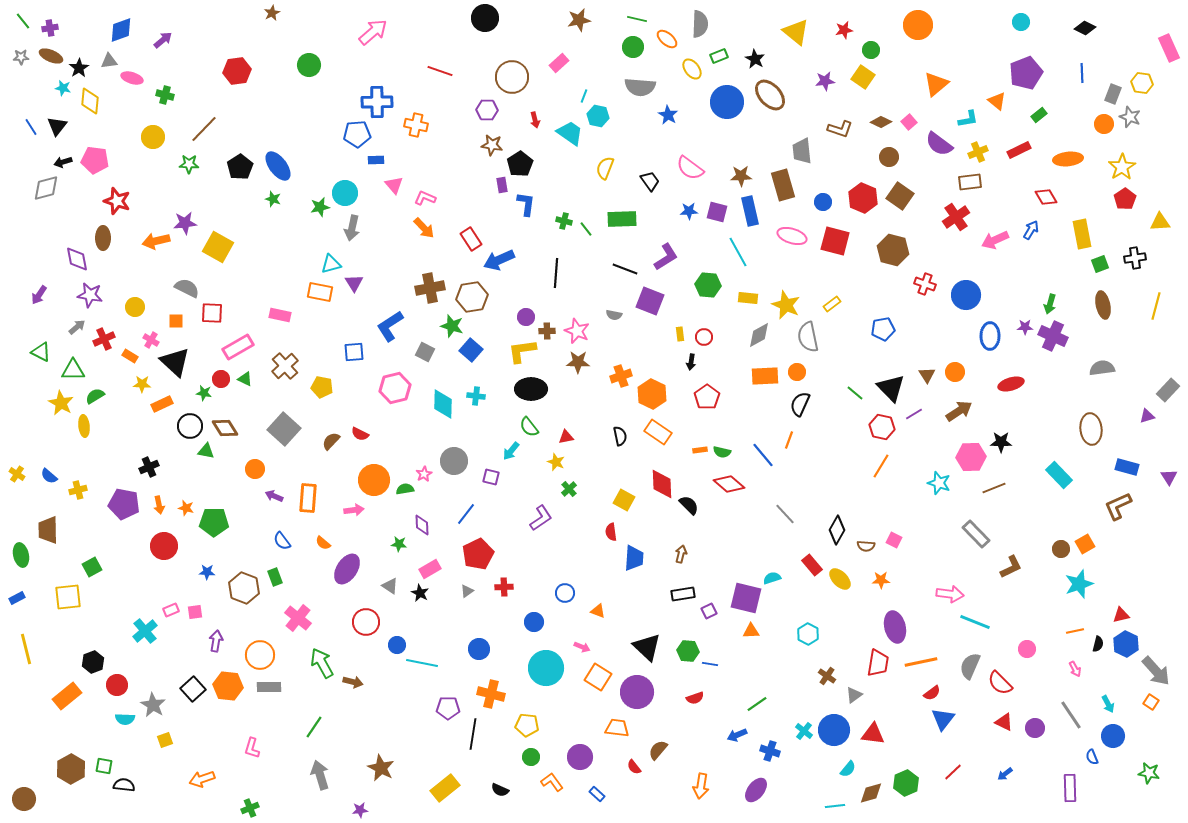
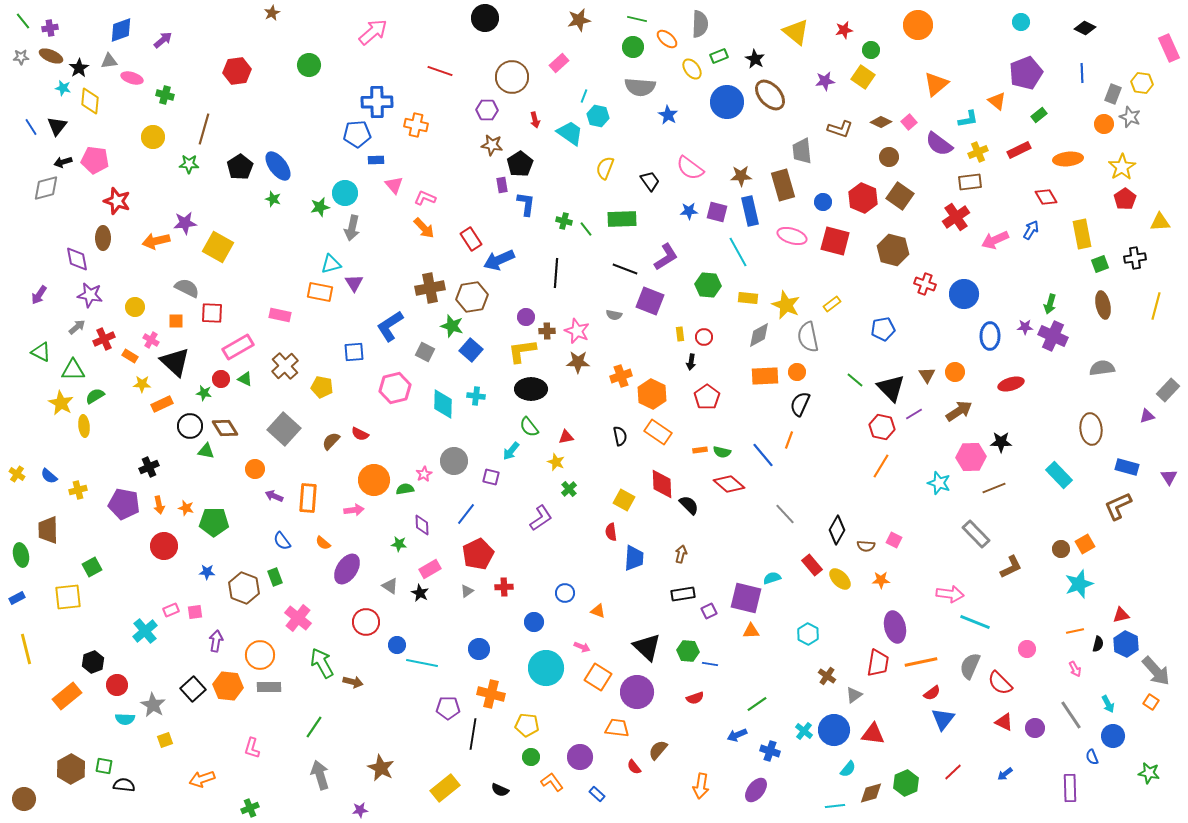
brown line at (204, 129): rotated 28 degrees counterclockwise
blue circle at (966, 295): moved 2 px left, 1 px up
green line at (855, 393): moved 13 px up
